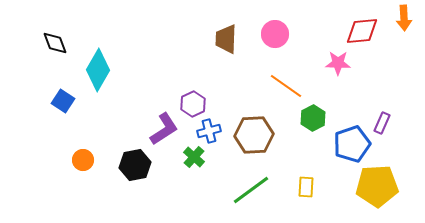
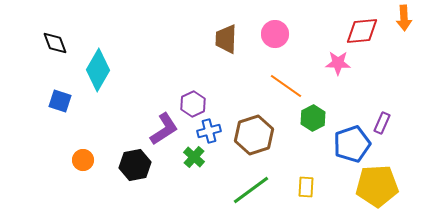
blue square: moved 3 px left; rotated 15 degrees counterclockwise
brown hexagon: rotated 15 degrees counterclockwise
